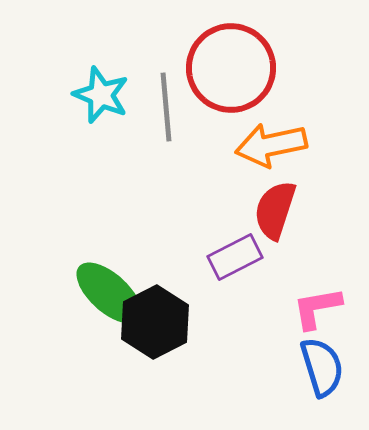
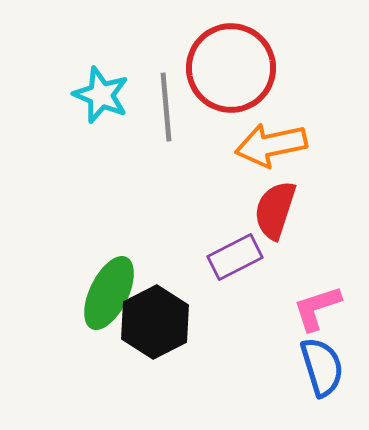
green ellipse: rotated 74 degrees clockwise
pink L-shape: rotated 8 degrees counterclockwise
